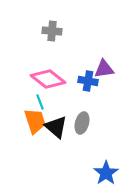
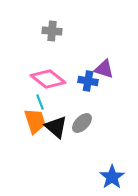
purple triangle: rotated 25 degrees clockwise
gray ellipse: rotated 30 degrees clockwise
blue star: moved 6 px right, 4 px down
